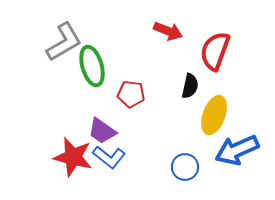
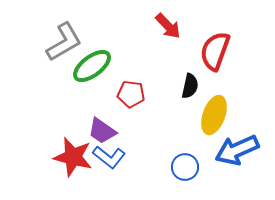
red arrow: moved 5 px up; rotated 24 degrees clockwise
green ellipse: rotated 69 degrees clockwise
